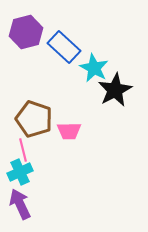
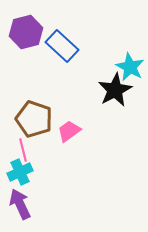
blue rectangle: moved 2 px left, 1 px up
cyan star: moved 36 px right, 1 px up
pink trapezoid: rotated 145 degrees clockwise
